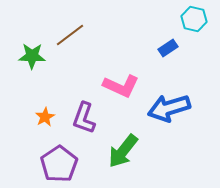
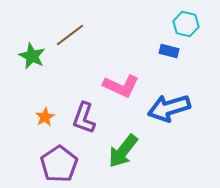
cyan hexagon: moved 8 px left, 5 px down
blue rectangle: moved 1 px right, 3 px down; rotated 48 degrees clockwise
green star: rotated 24 degrees clockwise
